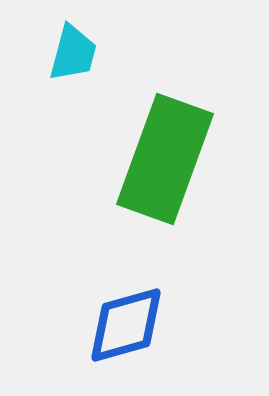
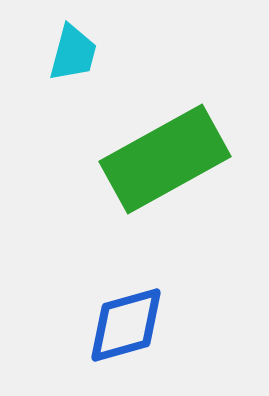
green rectangle: rotated 41 degrees clockwise
